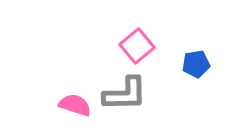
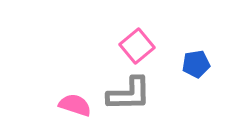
gray L-shape: moved 4 px right
